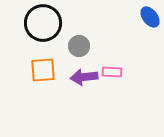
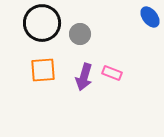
black circle: moved 1 px left
gray circle: moved 1 px right, 12 px up
pink rectangle: moved 1 px down; rotated 18 degrees clockwise
purple arrow: rotated 68 degrees counterclockwise
